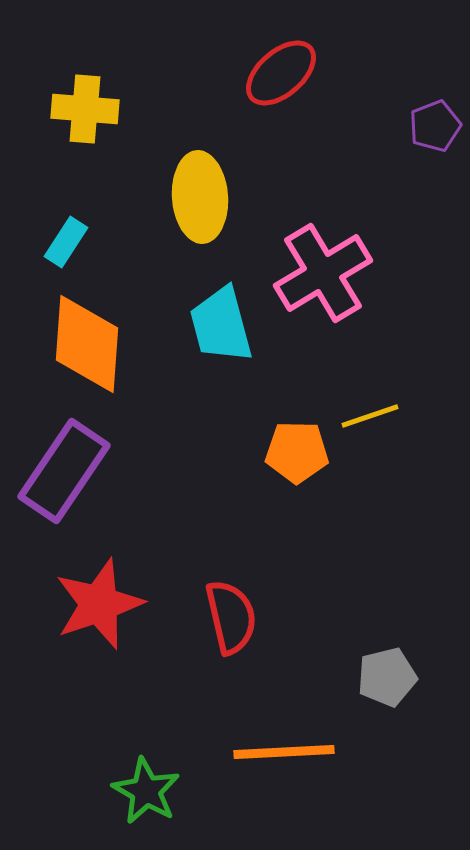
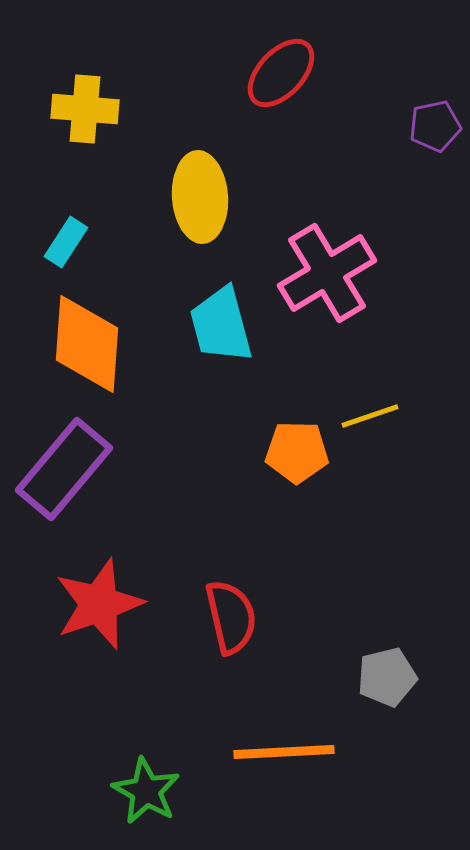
red ellipse: rotated 6 degrees counterclockwise
purple pentagon: rotated 9 degrees clockwise
pink cross: moved 4 px right
purple rectangle: moved 2 px up; rotated 6 degrees clockwise
